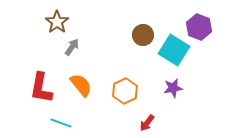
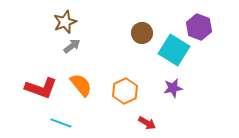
brown star: moved 8 px right; rotated 15 degrees clockwise
brown circle: moved 1 px left, 2 px up
gray arrow: moved 1 px up; rotated 18 degrees clockwise
red L-shape: rotated 80 degrees counterclockwise
red arrow: rotated 96 degrees counterclockwise
